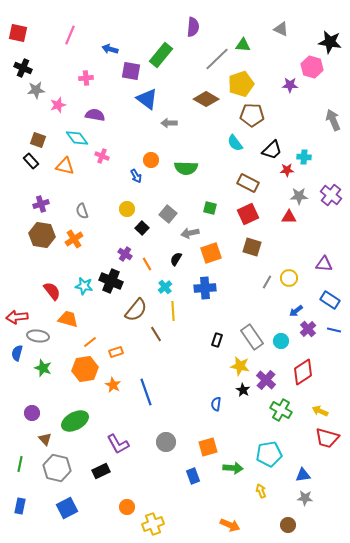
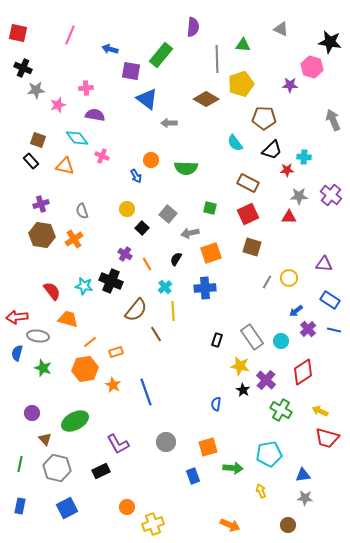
gray line at (217, 59): rotated 48 degrees counterclockwise
pink cross at (86, 78): moved 10 px down
brown pentagon at (252, 115): moved 12 px right, 3 px down
